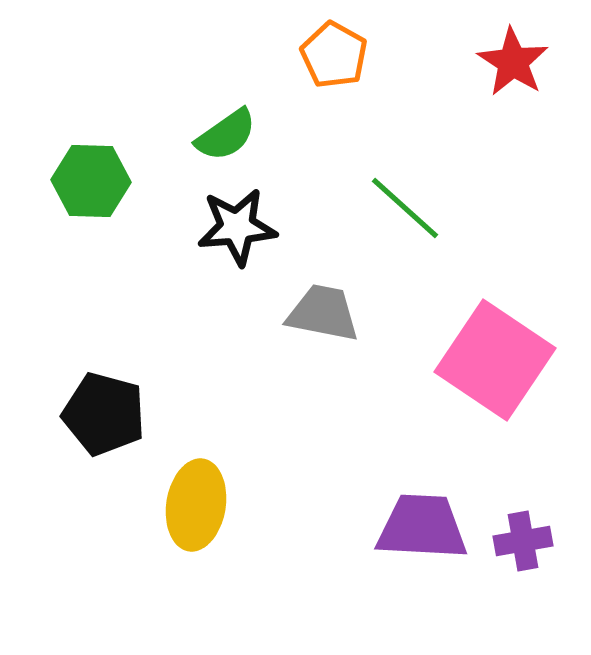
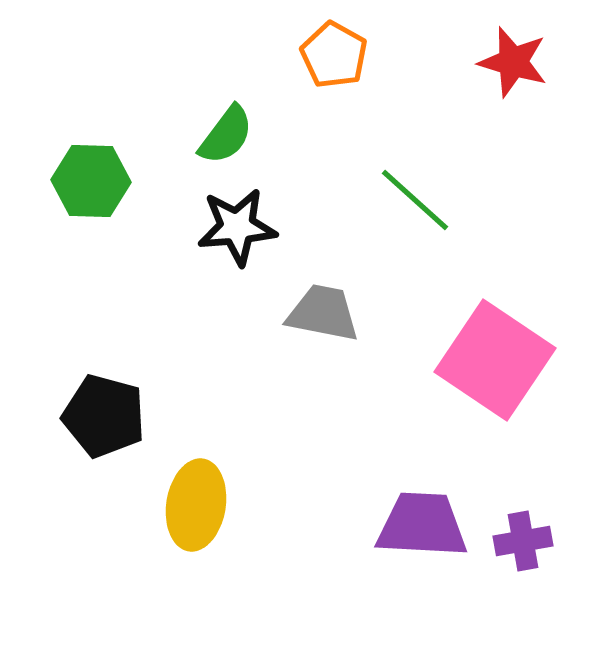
red star: rotated 16 degrees counterclockwise
green semicircle: rotated 18 degrees counterclockwise
green line: moved 10 px right, 8 px up
black pentagon: moved 2 px down
purple trapezoid: moved 2 px up
